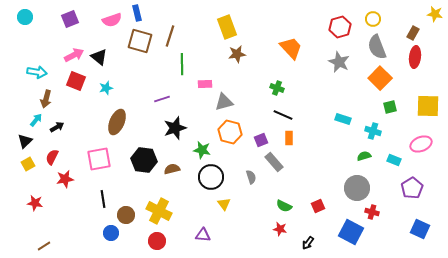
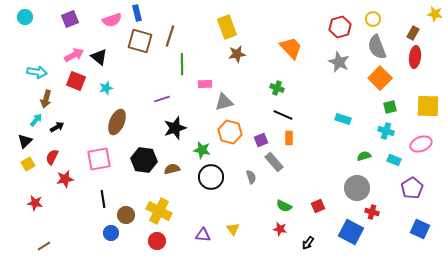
cyan cross at (373, 131): moved 13 px right
yellow triangle at (224, 204): moved 9 px right, 25 px down
